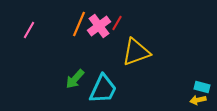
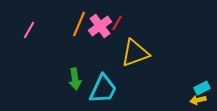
pink cross: moved 1 px right
yellow triangle: moved 1 px left, 1 px down
green arrow: rotated 50 degrees counterclockwise
cyan rectangle: moved 1 px down; rotated 42 degrees counterclockwise
